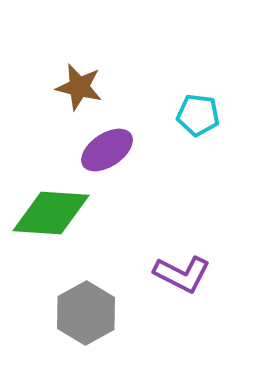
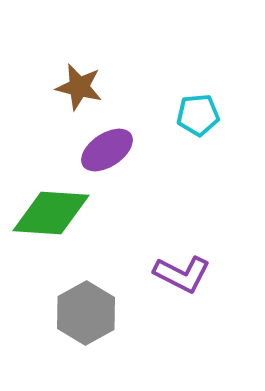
cyan pentagon: rotated 12 degrees counterclockwise
